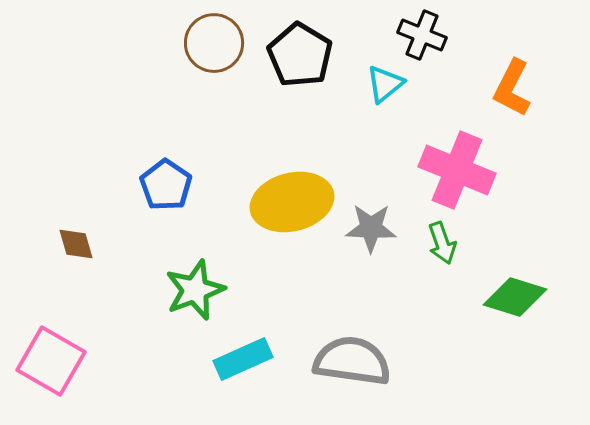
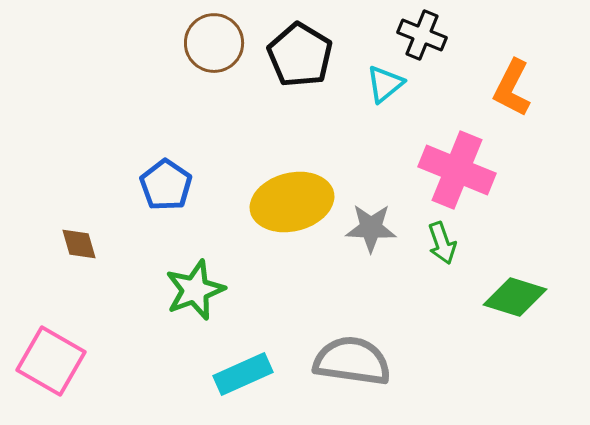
brown diamond: moved 3 px right
cyan rectangle: moved 15 px down
